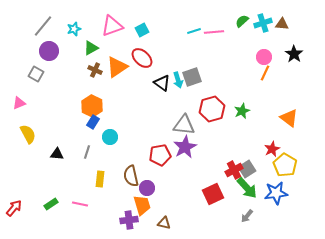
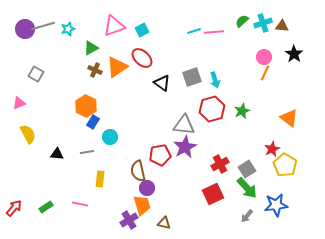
brown triangle at (282, 24): moved 2 px down
gray line at (43, 26): rotated 35 degrees clockwise
pink triangle at (112, 26): moved 2 px right
cyan star at (74, 29): moved 6 px left
purple circle at (49, 51): moved 24 px left, 22 px up
cyan arrow at (178, 80): moved 37 px right
orange hexagon at (92, 106): moved 6 px left
gray line at (87, 152): rotated 64 degrees clockwise
red cross at (234, 170): moved 14 px left, 6 px up
brown semicircle at (131, 176): moved 7 px right, 5 px up
blue star at (276, 193): moved 12 px down
green rectangle at (51, 204): moved 5 px left, 3 px down
purple cross at (129, 220): rotated 24 degrees counterclockwise
